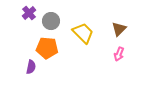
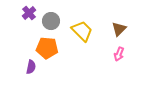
yellow trapezoid: moved 1 px left, 2 px up
